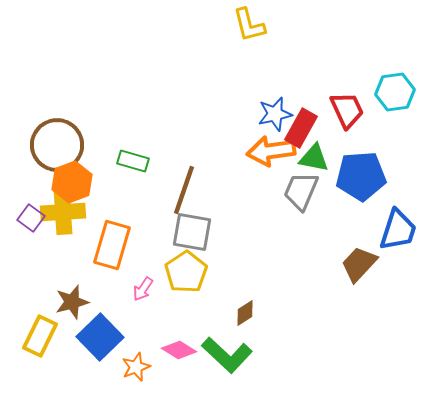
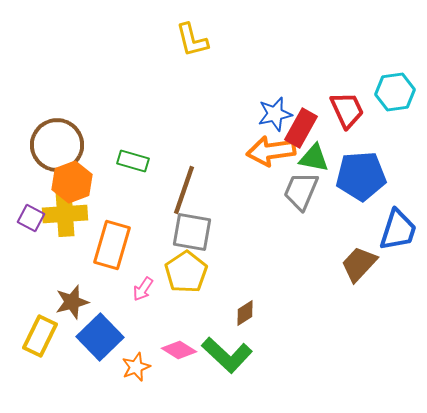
yellow L-shape: moved 57 px left, 15 px down
yellow cross: moved 2 px right, 2 px down
purple square: rotated 8 degrees counterclockwise
